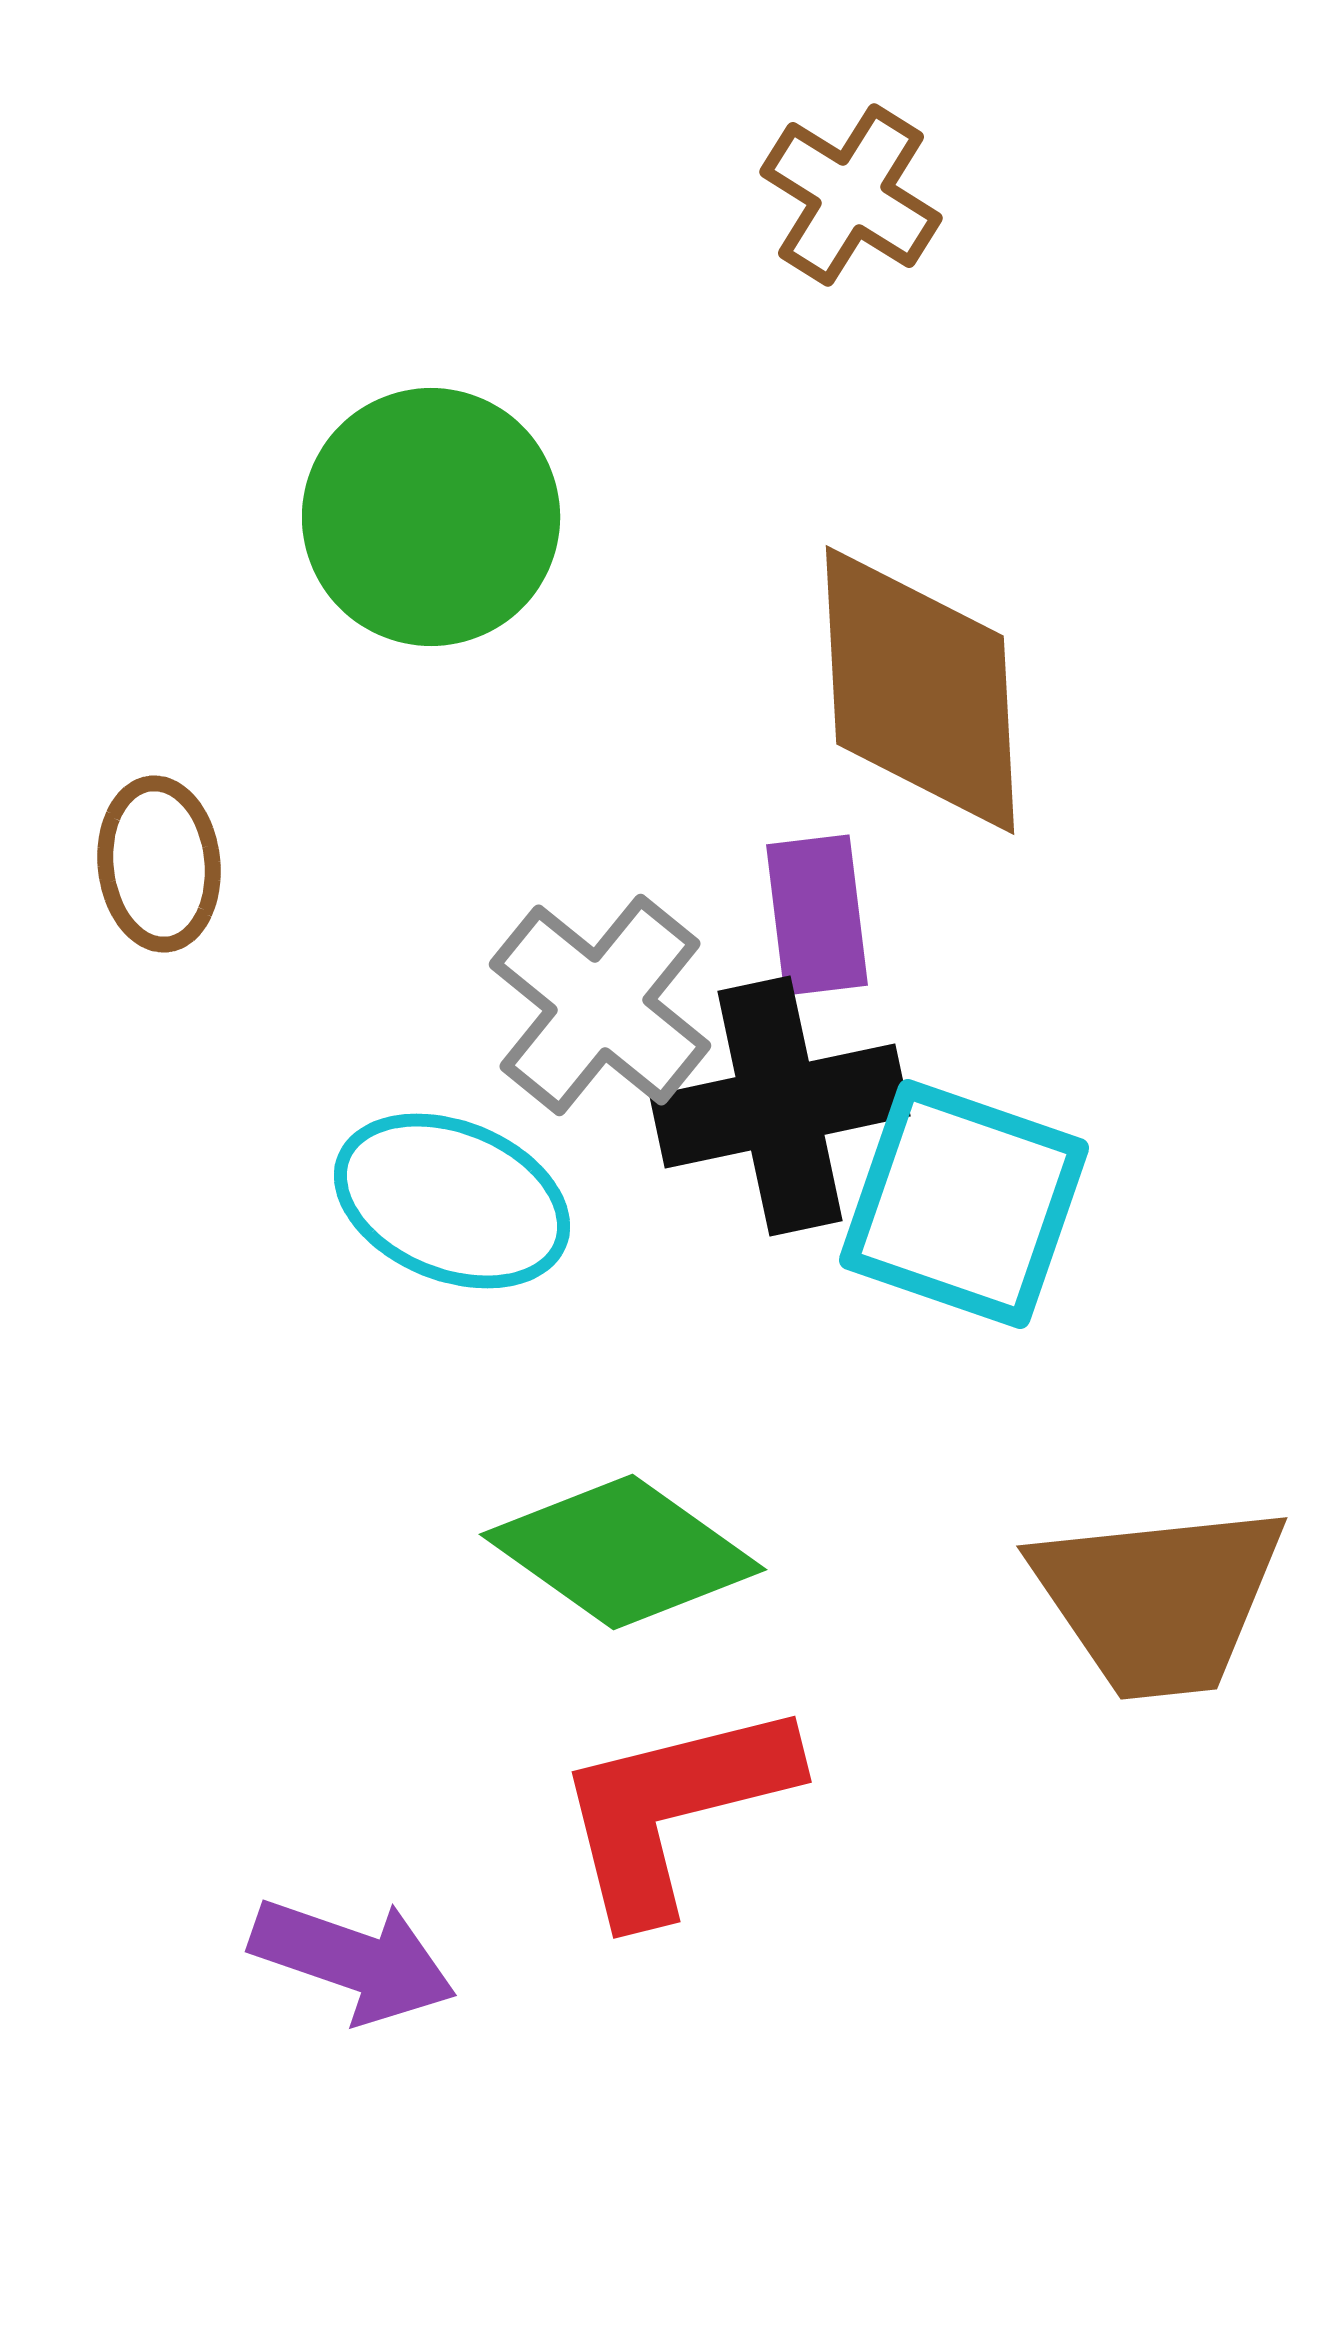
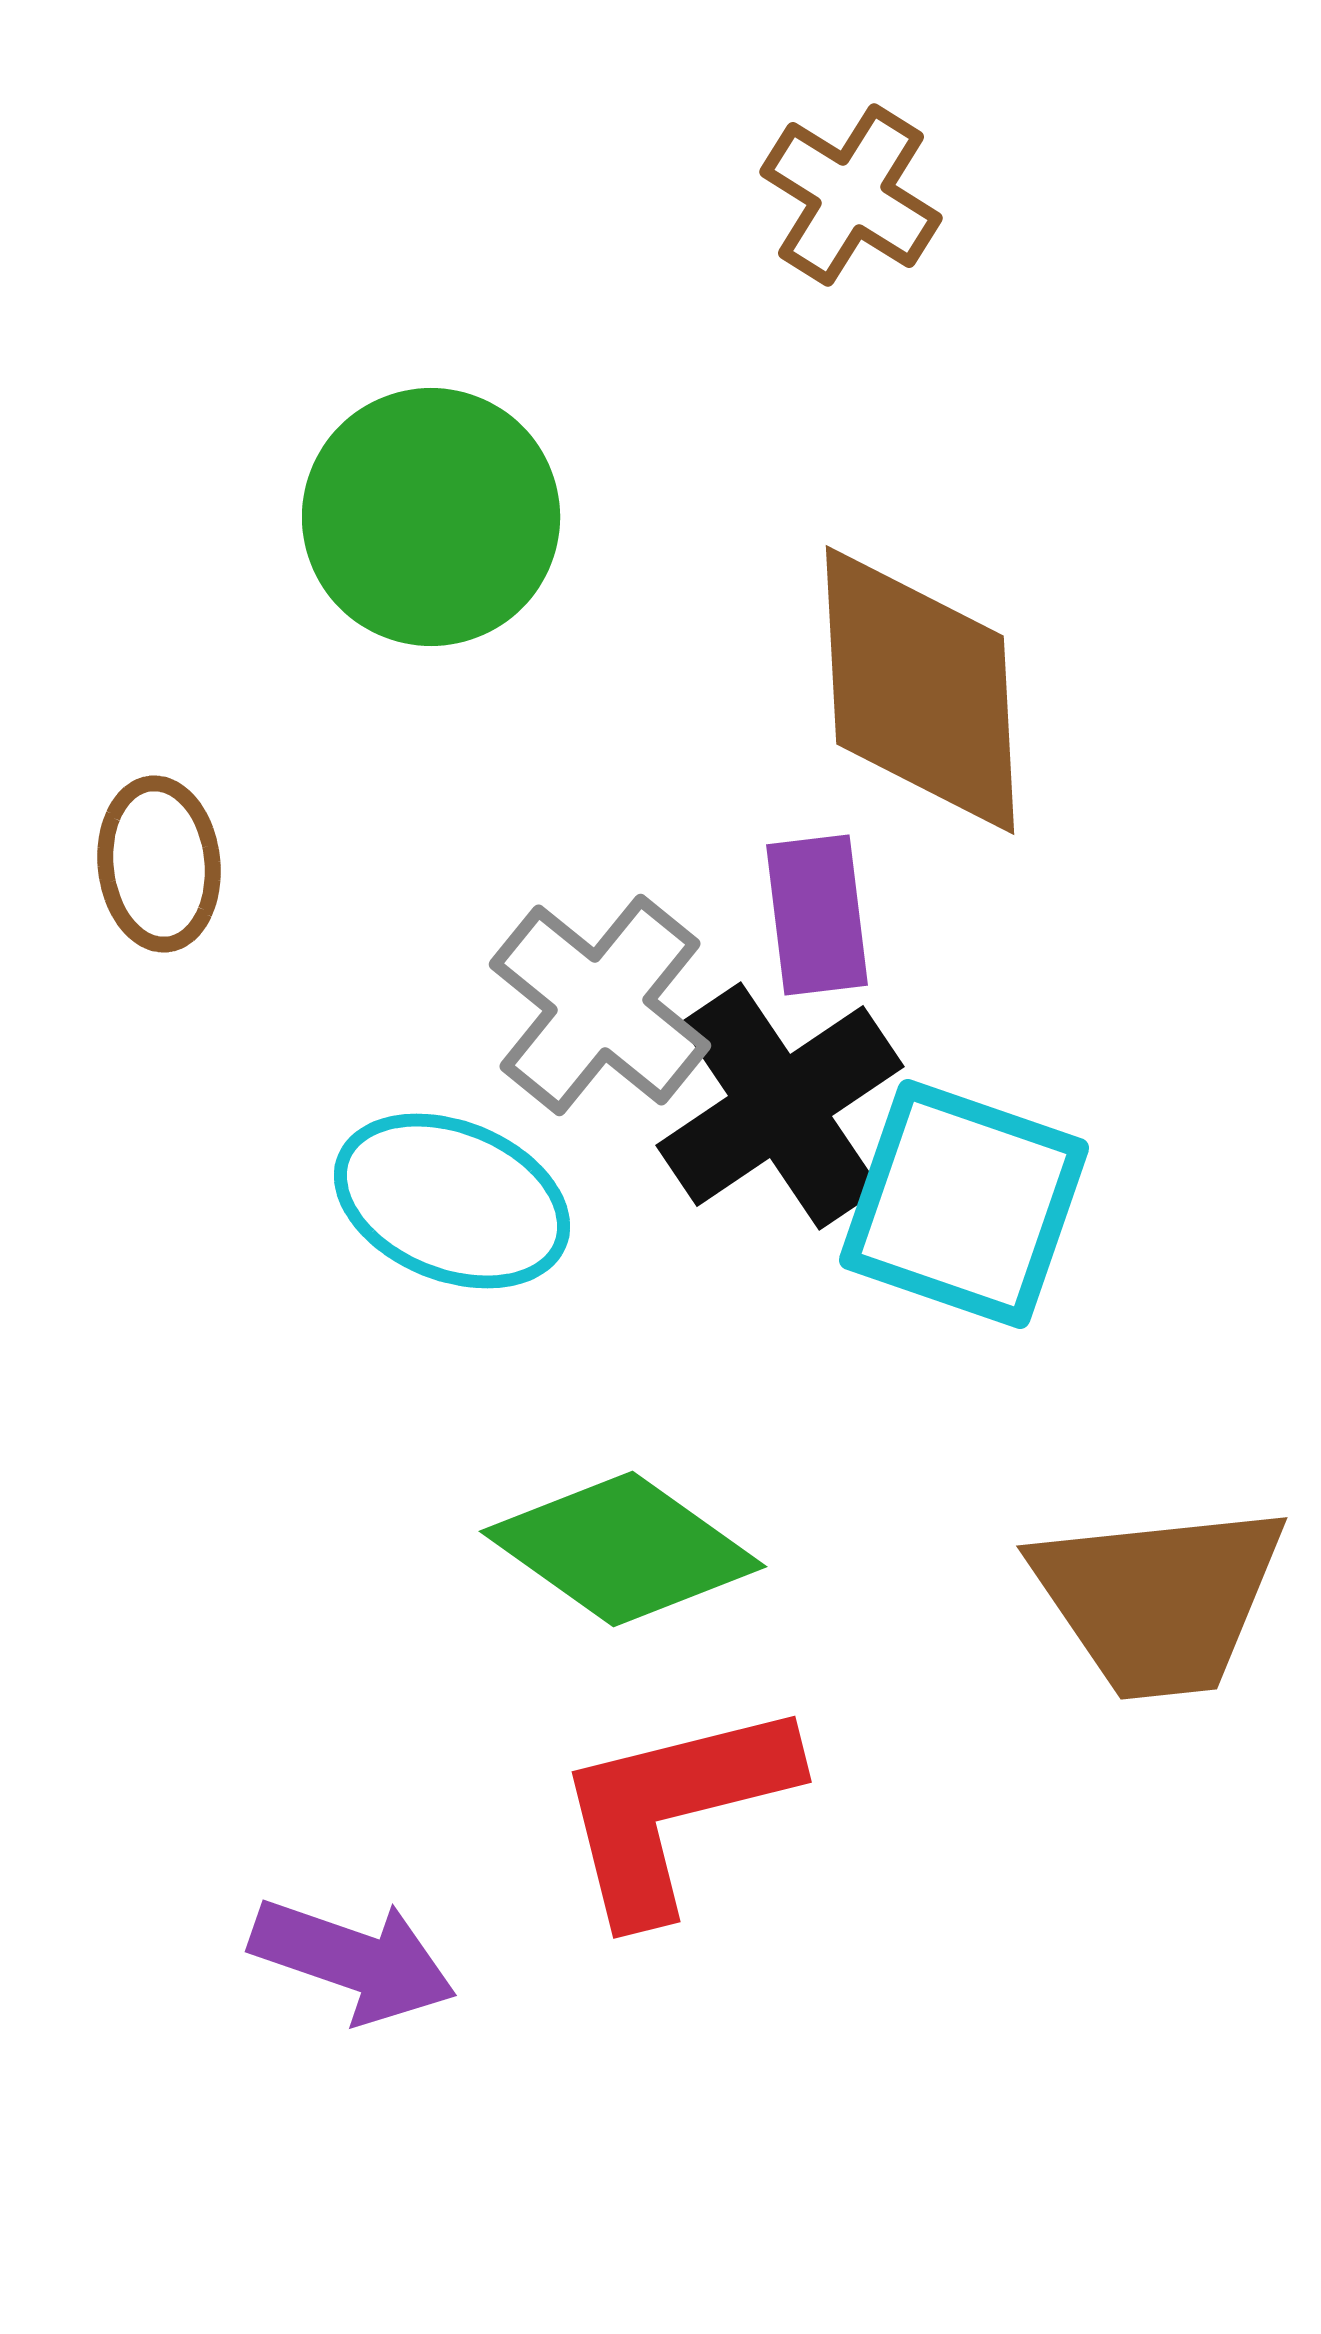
black cross: rotated 22 degrees counterclockwise
green diamond: moved 3 px up
